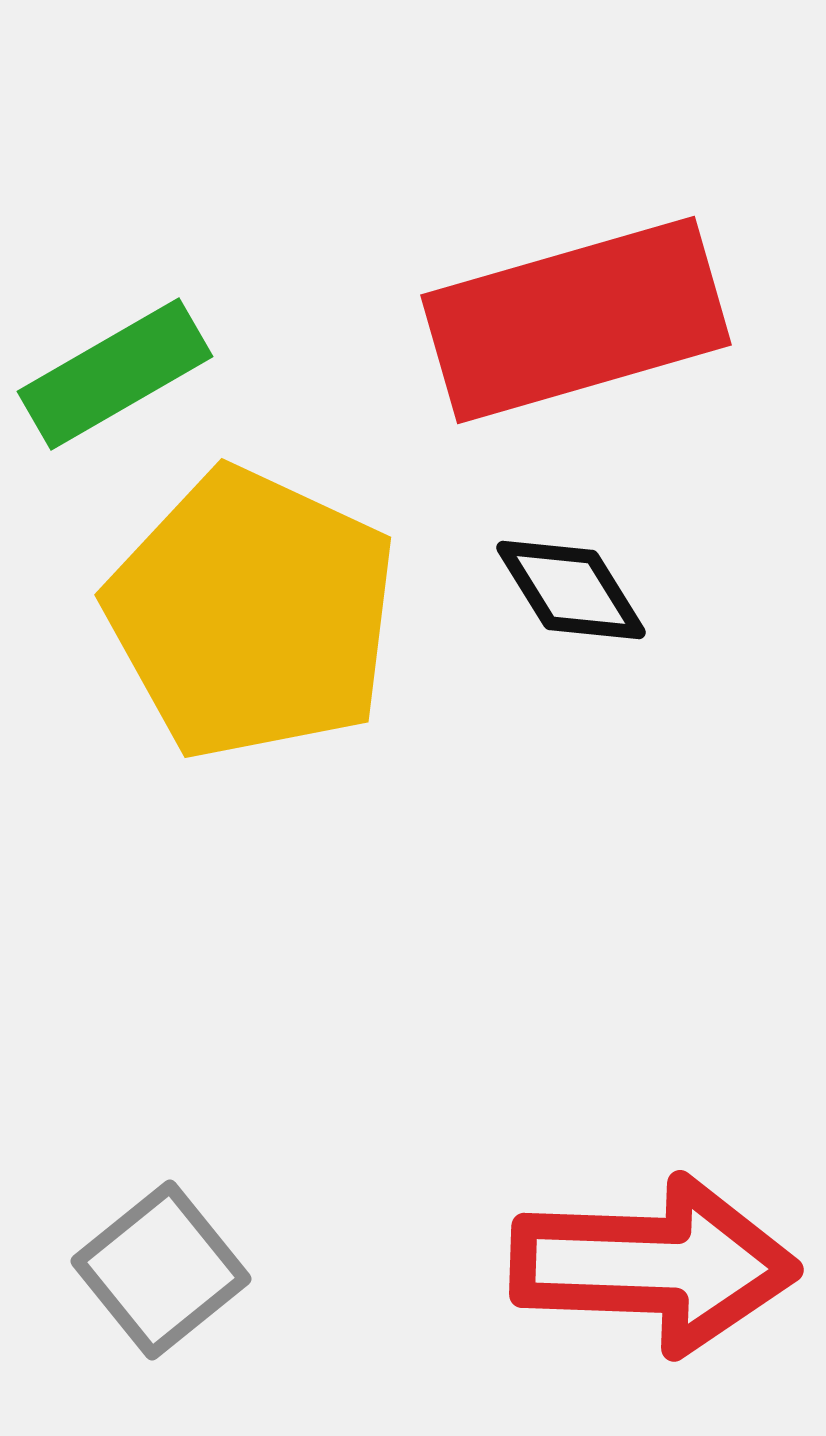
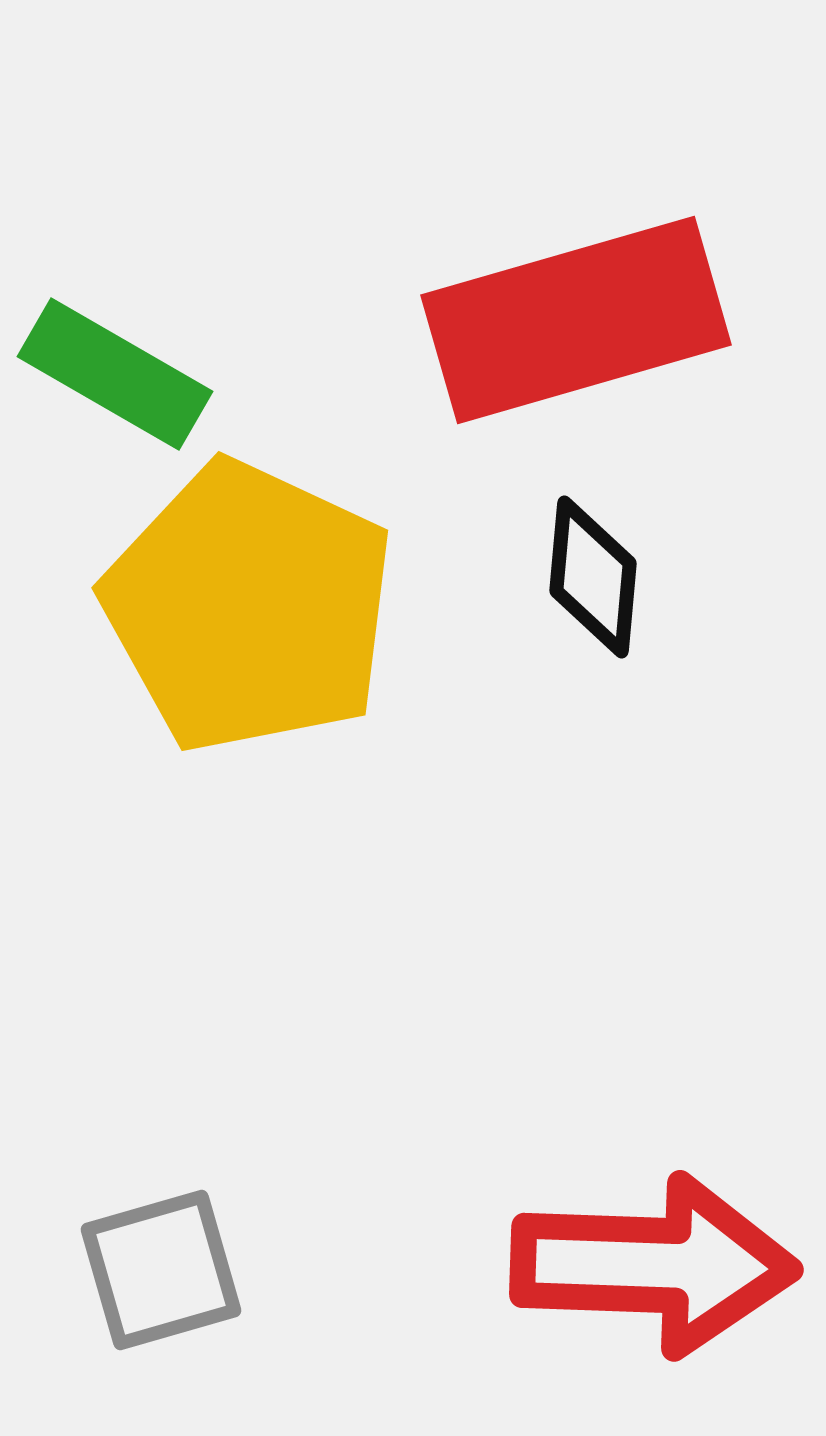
green rectangle: rotated 60 degrees clockwise
black diamond: moved 22 px right, 13 px up; rotated 37 degrees clockwise
yellow pentagon: moved 3 px left, 7 px up
gray square: rotated 23 degrees clockwise
